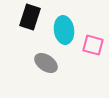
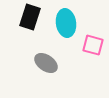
cyan ellipse: moved 2 px right, 7 px up
